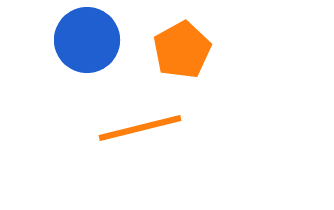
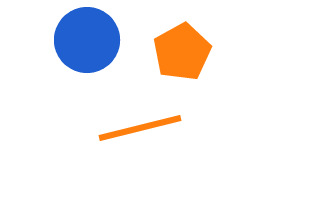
orange pentagon: moved 2 px down
